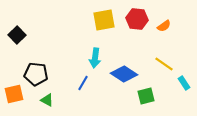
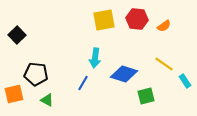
blue diamond: rotated 16 degrees counterclockwise
cyan rectangle: moved 1 px right, 2 px up
